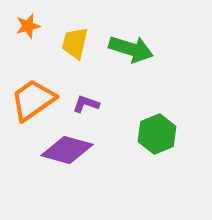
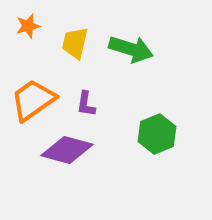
purple L-shape: rotated 100 degrees counterclockwise
